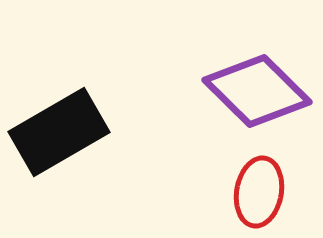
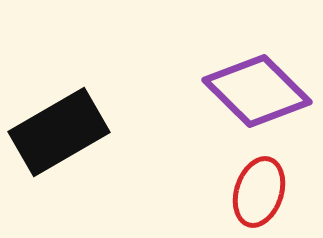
red ellipse: rotated 8 degrees clockwise
